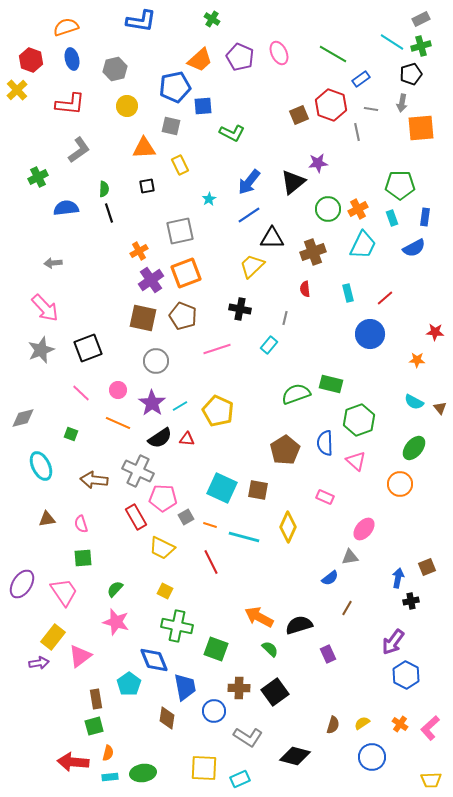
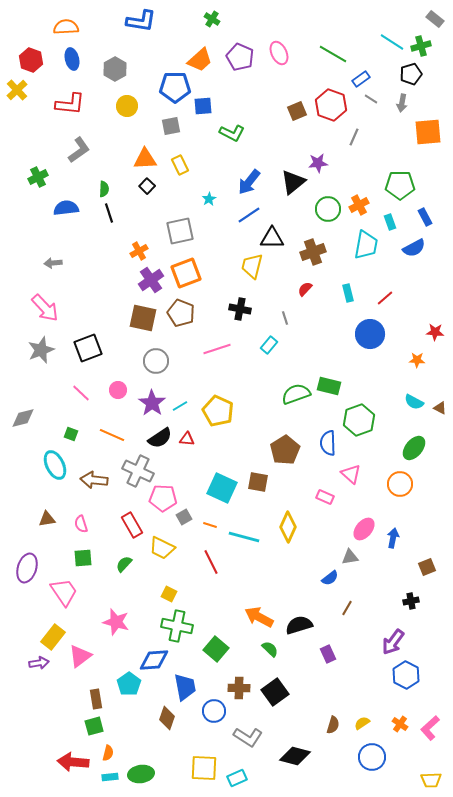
gray rectangle at (421, 19): moved 14 px right; rotated 66 degrees clockwise
orange semicircle at (66, 27): rotated 15 degrees clockwise
gray hexagon at (115, 69): rotated 15 degrees counterclockwise
blue pentagon at (175, 87): rotated 12 degrees clockwise
gray line at (371, 109): moved 10 px up; rotated 24 degrees clockwise
brown square at (299, 115): moved 2 px left, 4 px up
gray square at (171, 126): rotated 24 degrees counterclockwise
orange square at (421, 128): moved 7 px right, 4 px down
gray line at (357, 132): moved 3 px left, 5 px down; rotated 36 degrees clockwise
orange triangle at (144, 148): moved 1 px right, 11 px down
black square at (147, 186): rotated 35 degrees counterclockwise
orange cross at (358, 209): moved 1 px right, 4 px up
blue rectangle at (425, 217): rotated 36 degrees counterclockwise
cyan rectangle at (392, 218): moved 2 px left, 4 px down
cyan trapezoid at (363, 245): moved 3 px right; rotated 16 degrees counterclockwise
yellow trapezoid at (252, 266): rotated 32 degrees counterclockwise
red semicircle at (305, 289): rotated 49 degrees clockwise
brown pentagon at (183, 316): moved 2 px left, 3 px up
gray line at (285, 318): rotated 32 degrees counterclockwise
green rectangle at (331, 384): moved 2 px left, 2 px down
brown triangle at (440, 408): rotated 24 degrees counterclockwise
orange line at (118, 423): moved 6 px left, 12 px down
blue semicircle at (325, 443): moved 3 px right
pink triangle at (356, 461): moved 5 px left, 13 px down
cyan ellipse at (41, 466): moved 14 px right, 1 px up
brown square at (258, 490): moved 8 px up
red rectangle at (136, 517): moved 4 px left, 8 px down
gray square at (186, 517): moved 2 px left
blue arrow at (398, 578): moved 5 px left, 40 px up
purple ellipse at (22, 584): moved 5 px right, 16 px up; rotated 16 degrees counterclockwise
green semicircle at (115, 589): moved 9 px right, 25 px up
yellow square at (165, 591): moved 4 px right, 3 px down
green square at (216, 649): rotated 20 degrees clockwise
blue diamond at (154, 660): rotated 72 degrees counterclockwise
brown diamond at (167, 718): rotated 10 degrees clockwise
green ellipse at (143, 773): moved 2 px left, 1 px down
cyan rectangle at (240, 779): moved 3 px left, 1 px up
